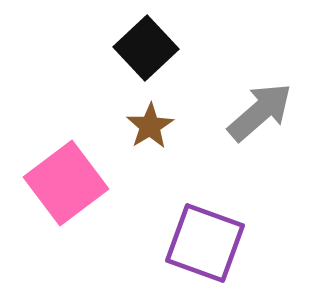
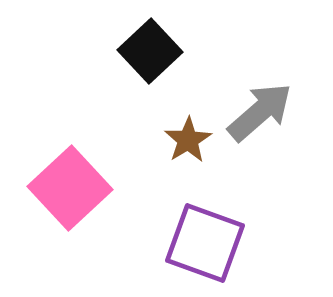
black square: moved 4 px right, 3 px down
brown star: moved 38 px right, 14 px down
pink square: moved 4 px right, 5 px down; rotated 6 degrees counterclockwise
